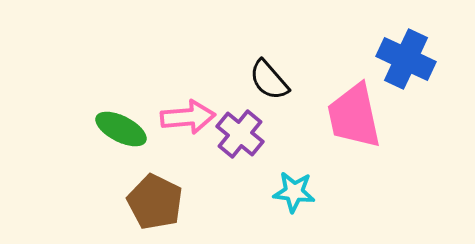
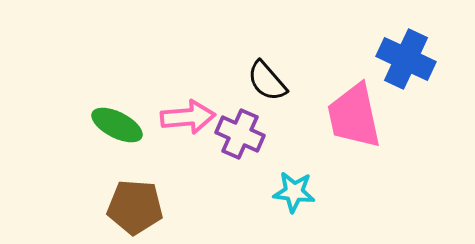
black semicircle: moved 2 px left, 1 px down
green ellipse: moved 4 px left, 4 px up
purple cross: rotated 15 degrees counterclockwise
brown pentagon: moved 20 px left, 5 px down; rotated 22 degrees counterclockwise
